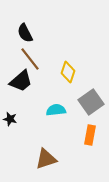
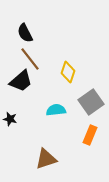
orange rectangle: rotated 12 degrees clockwise
